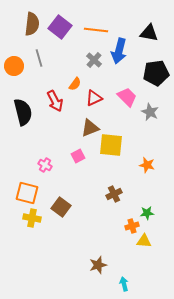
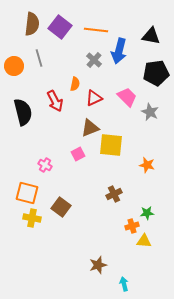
black triangle: moved 2 px right, 3 px down
orange semicircle: rotated 24 degrees counterclockwise
pink square: moved 2 px up
